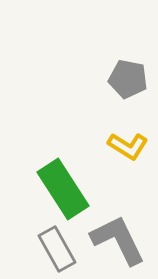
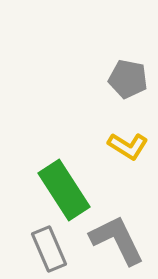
green rectangle: moved 1 px right, 1 px down
gray L-shape: moved 1 px left
gray rectangle: moved 8 px left; rotated 6 degrees clockwise
